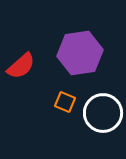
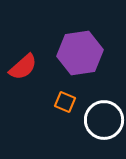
red semicircle: moved 2 px right, 1 px down
white circle: moved 1 px right, 7 px down
